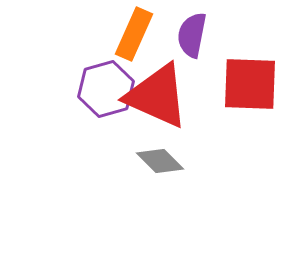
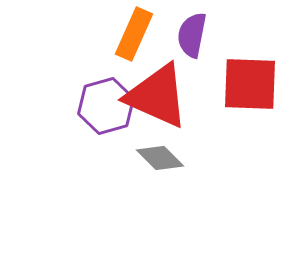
purple hexagon: moved 17 px down
gray diamond: moved 3 px up
